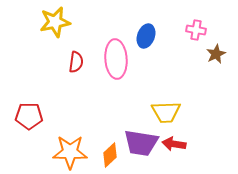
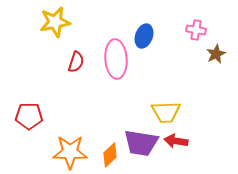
blue ellipse: moved 2 px left
red semicircle: rotated 10 degrees clockwise
red arrow: moved 2 px right, 3 px up
